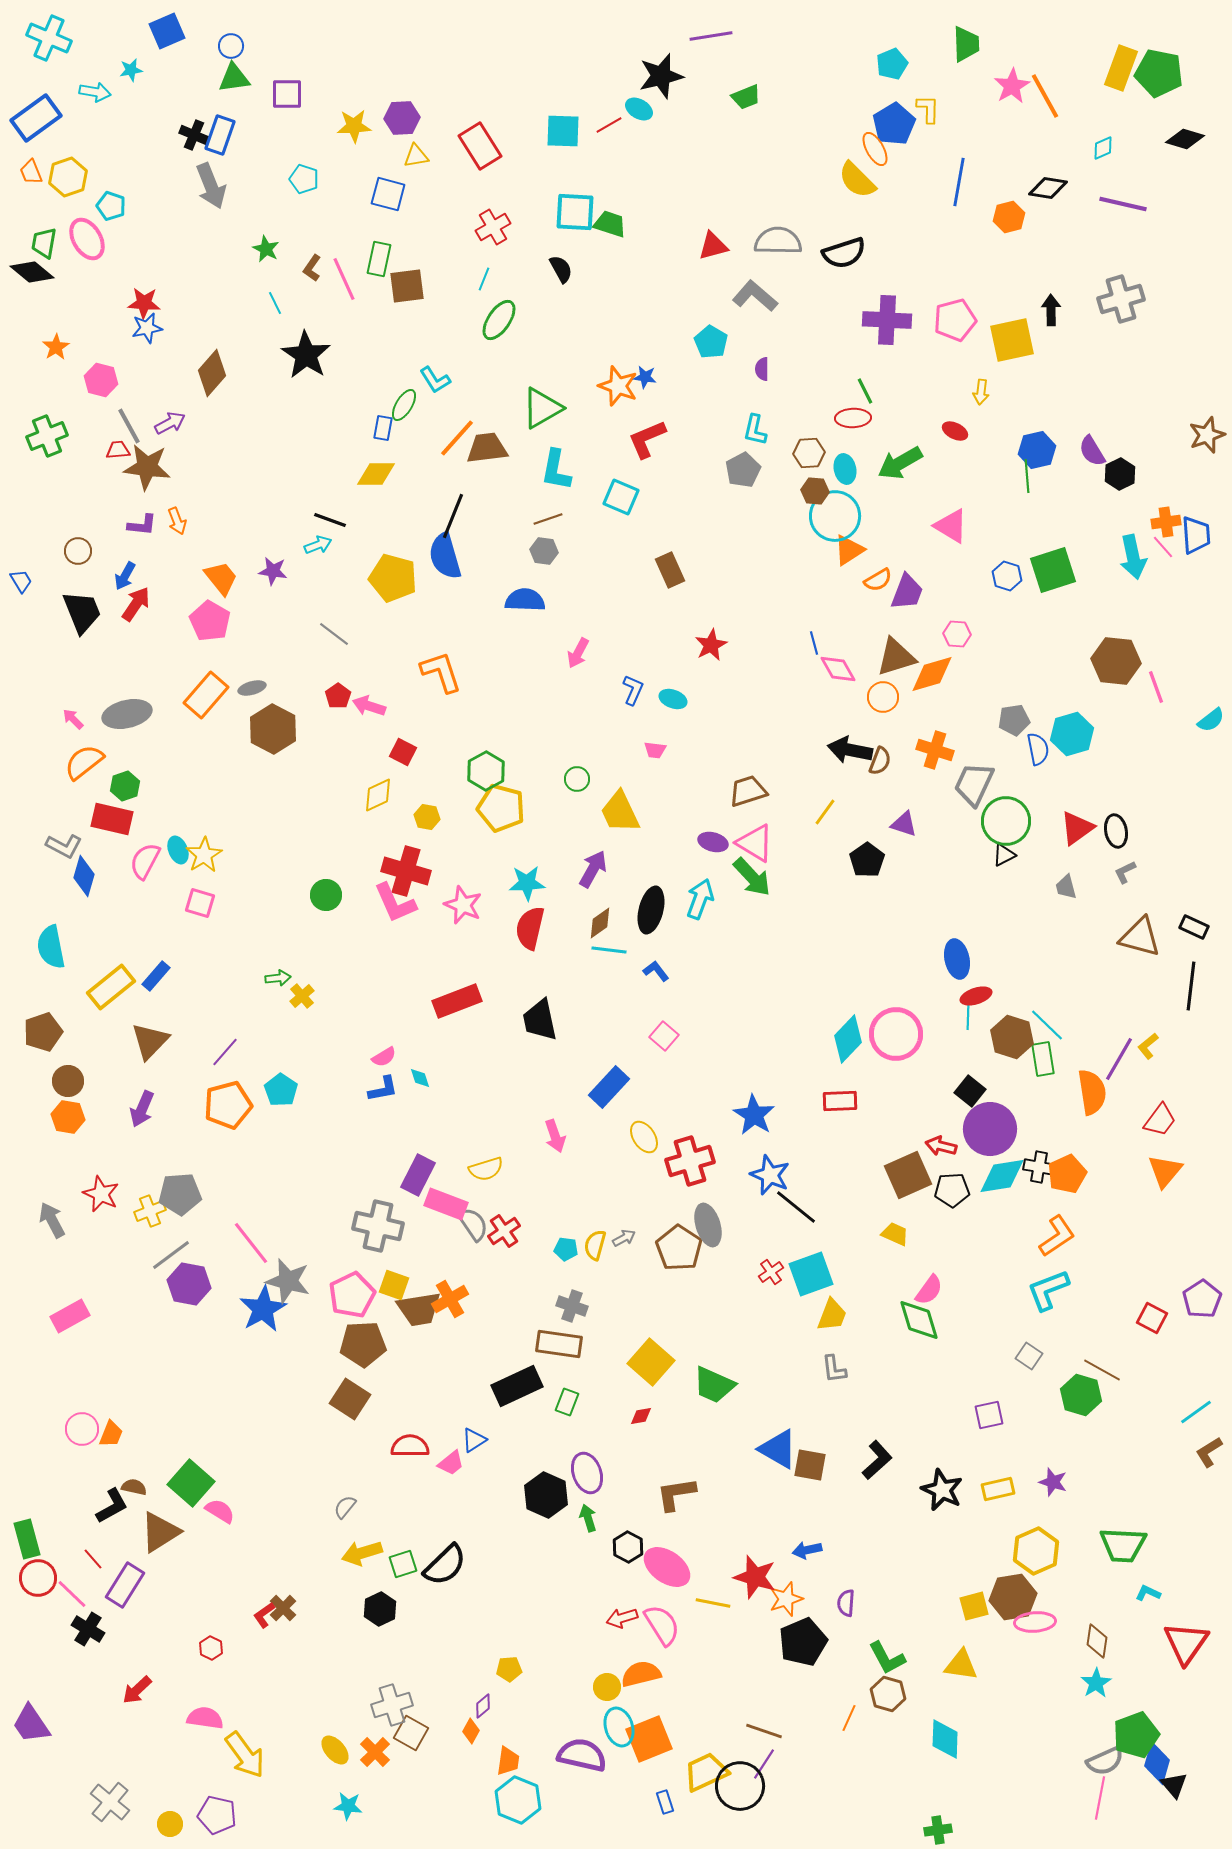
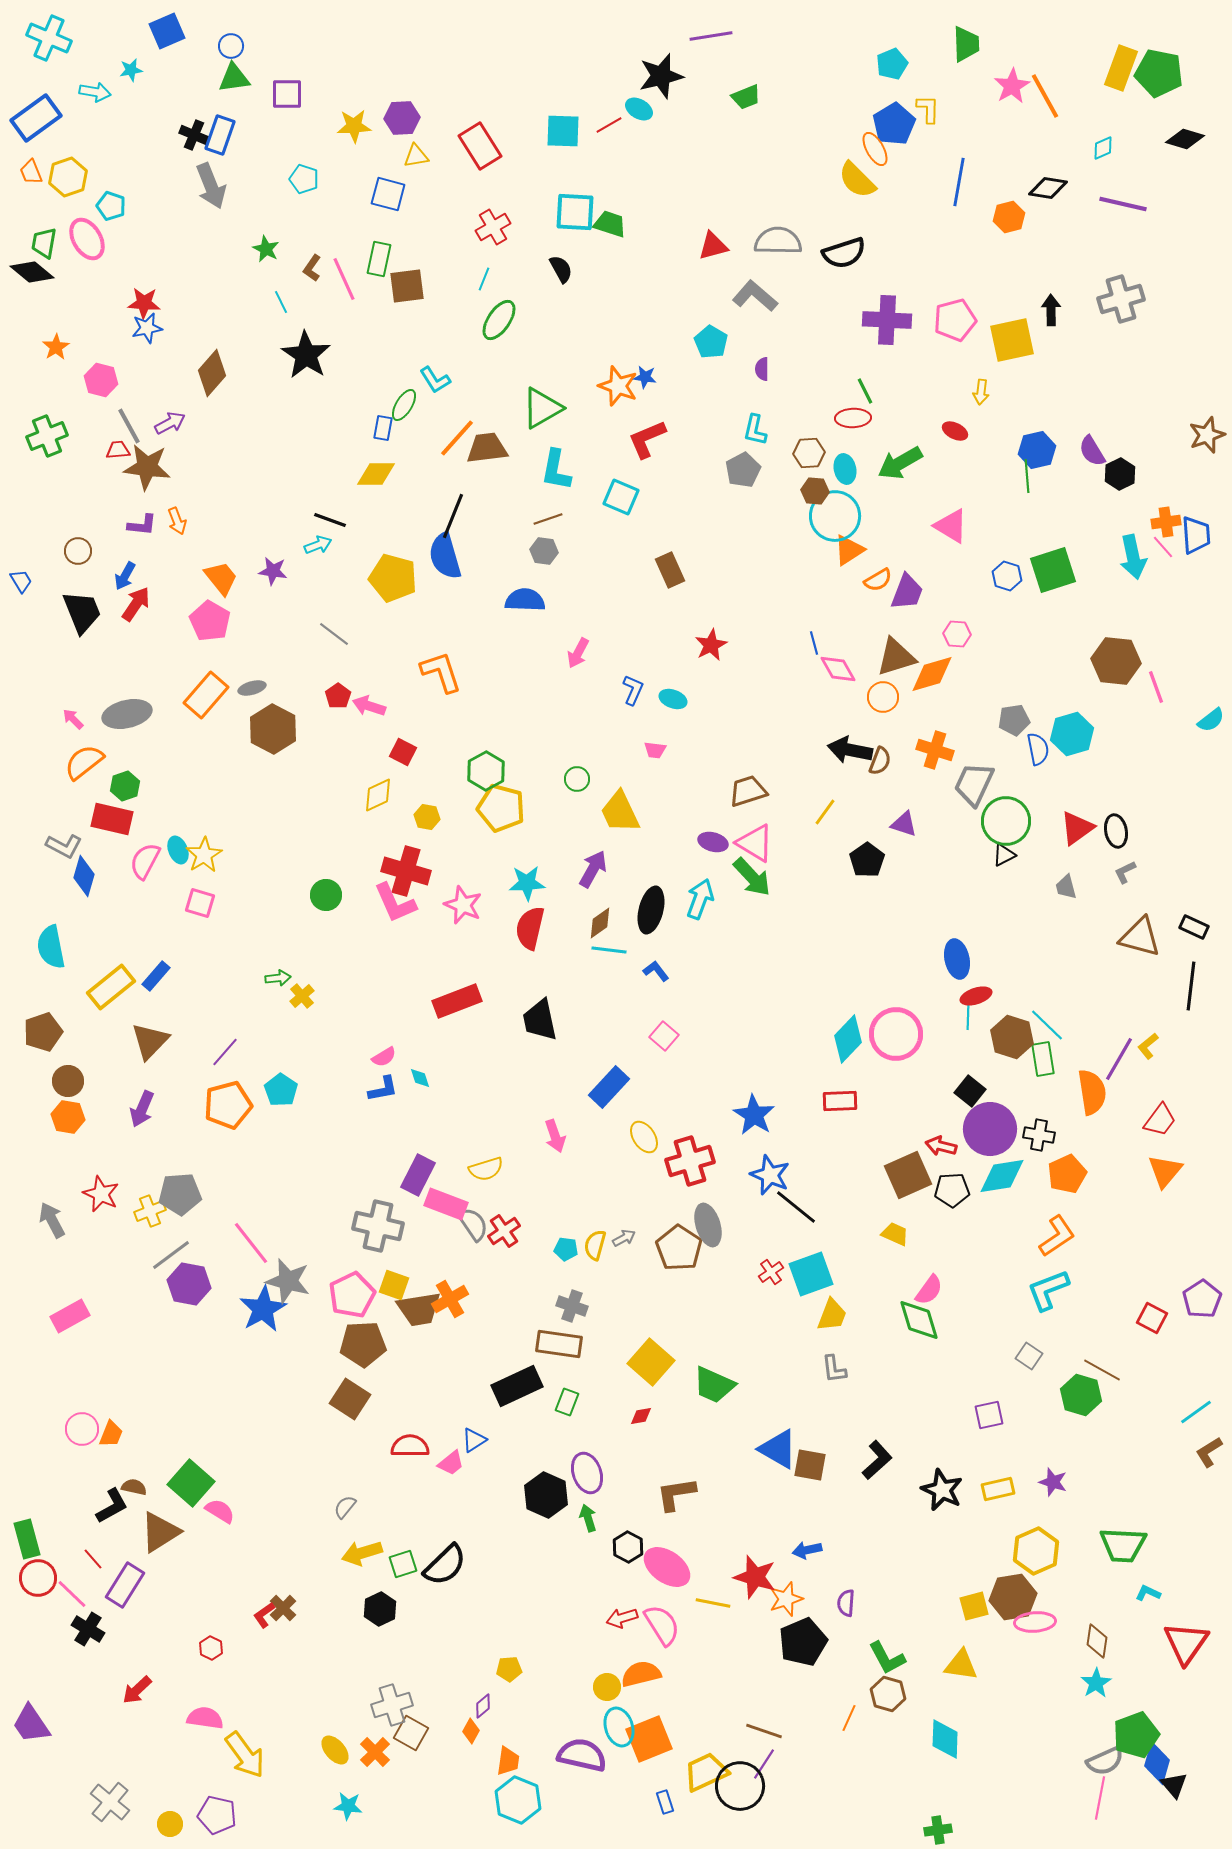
cyan line at (275, 303): moved 6 px right, 1 px up
black cross at (1039, 1167): moved 32 px up
